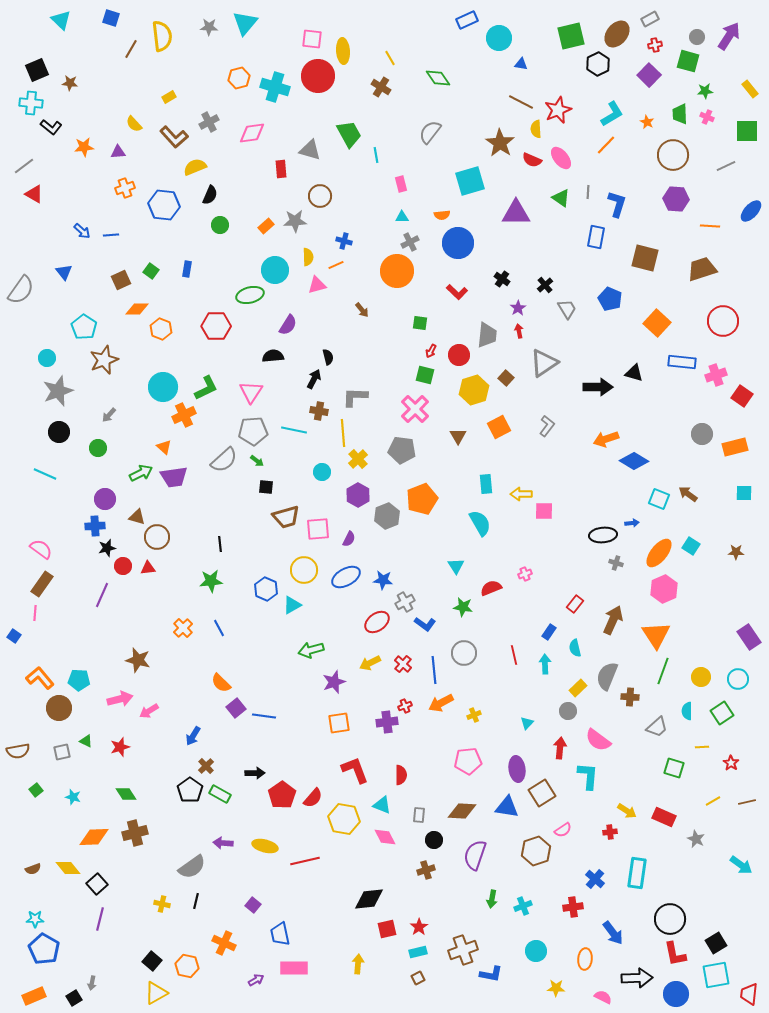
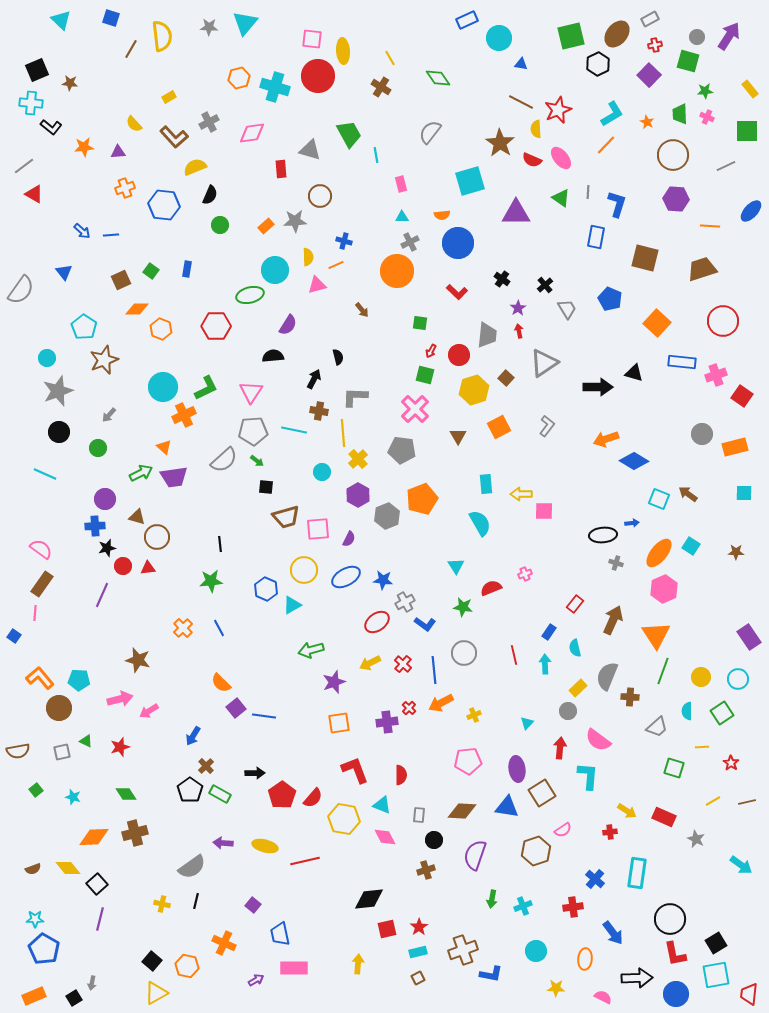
black semicircle at (328, 357): moved 10 px right
red cross at (405, 706): moved 4 px right, 2 px down; rotated 24 degrees counterclockwise
